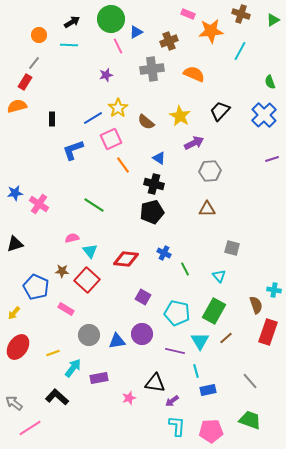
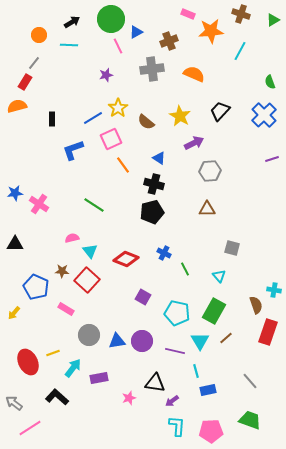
black triangle at (15, 244): rotated 18 degrees clockwise
red diamond at (126, 259): rotated 15 degrees clockwise
purple circle at (142, 334): moved 7 px down
red ellipse at (18, 347): moved 10 px right, 15 px down; rotated 60 degrees counterclockwise
